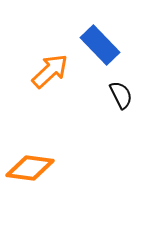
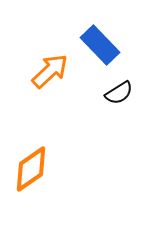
black semicircle: moved 2 px left, 2 px up; rotated 84 degrees clockwise
orange diamond: moved 1 px right, 1 px down; rotated 42 degrees counterclockwise
